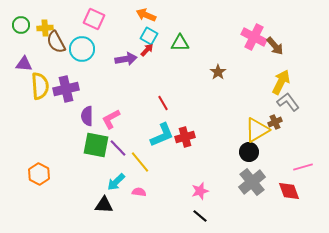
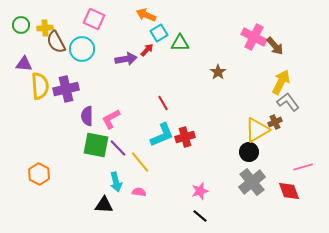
cyan square: moved 10 px right, 3 px up; rotated 30 degrees clockwise
cyan arrow: rotated 60 degrees counterclockwise
